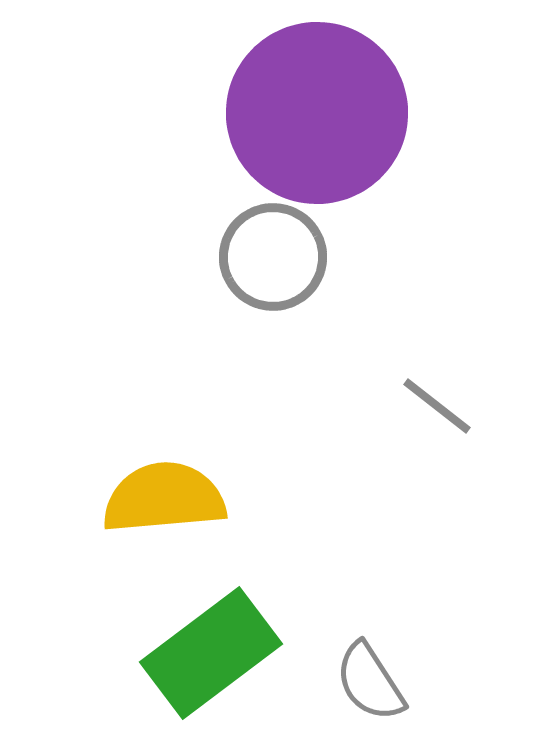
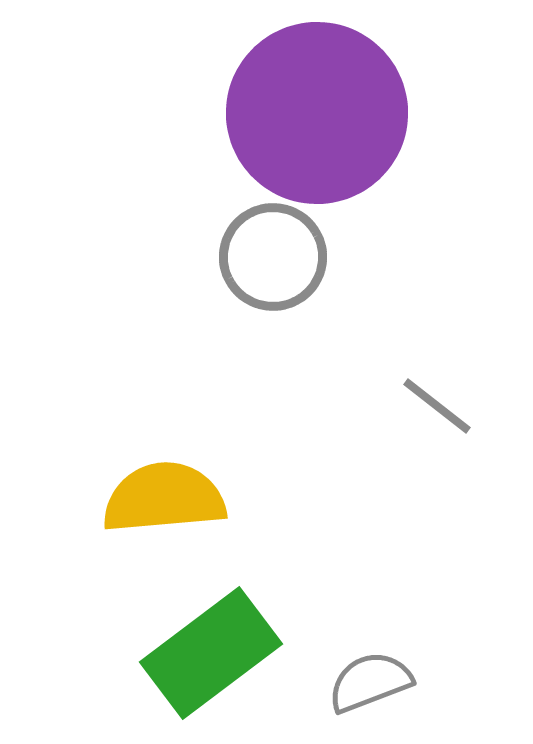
gray semicircle: rotated 102 degrees clockwise
